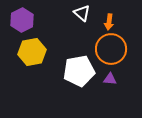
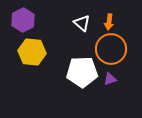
white triangle: moved 10 px down
purple hexagon: moved 1 px right
yellow hexagon: rotated 16 degrees clockwise
white pentagon: moved 3 px right, 1 px down; rotated 8 degrees clockwise
purple triangle: rotated 24 degrees counterclockwise
